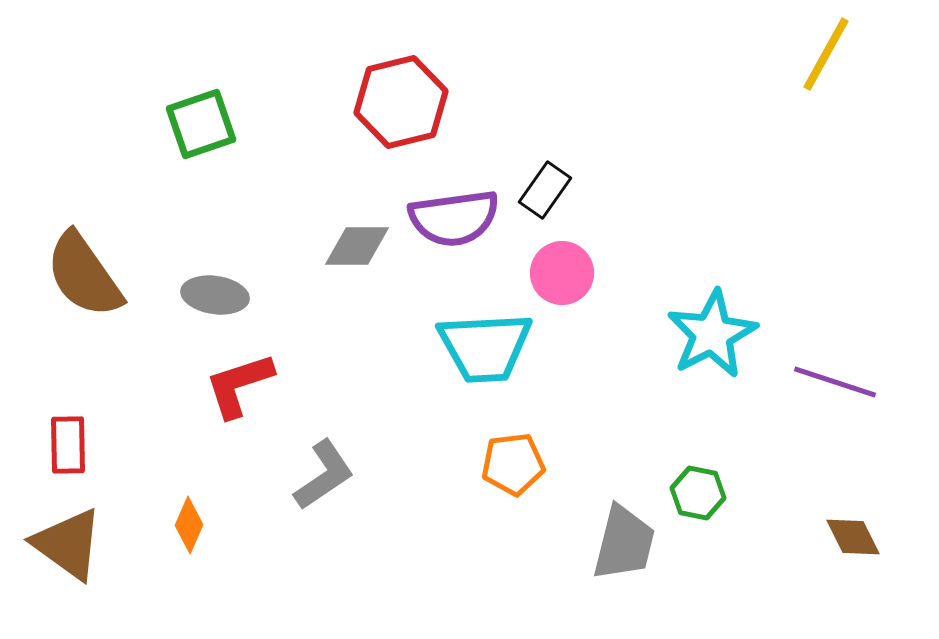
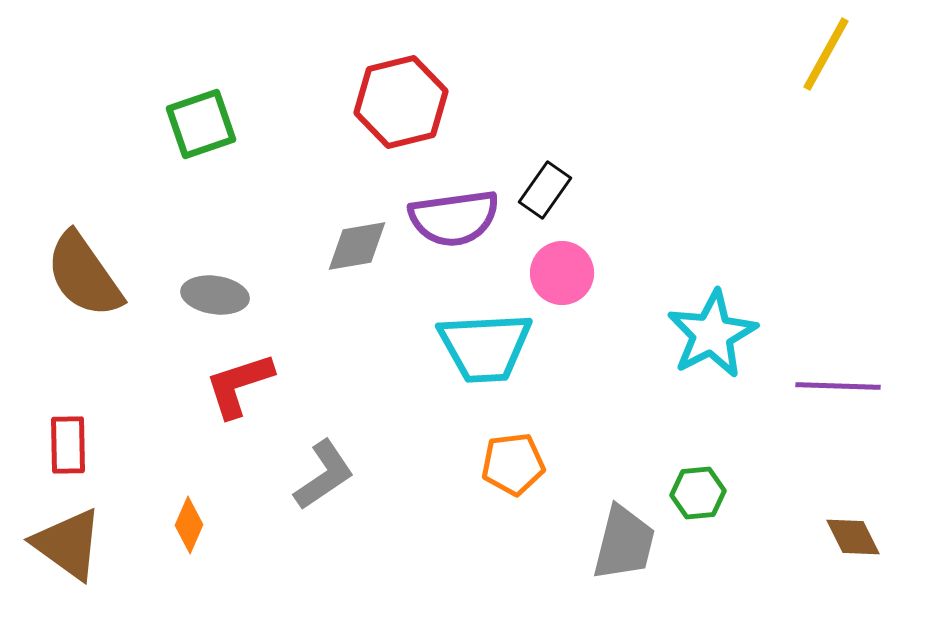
gray diamond: rotated 10 degrees counterclockwise
purple line: moved 3 px right, 4 px down; rotated 16 degrees counterclockwise
green hexagon: rotated 16 degrees counterclockwise
